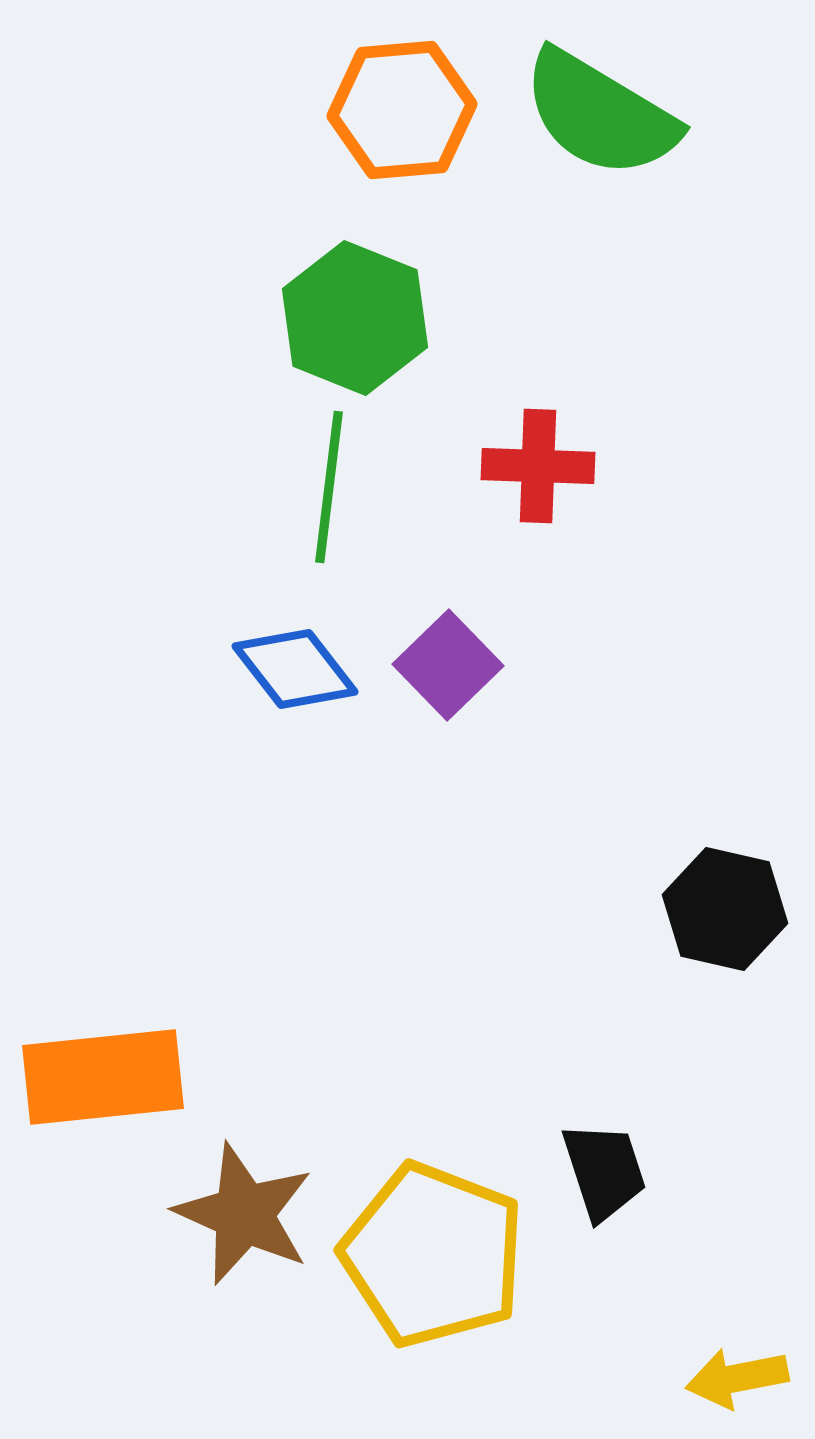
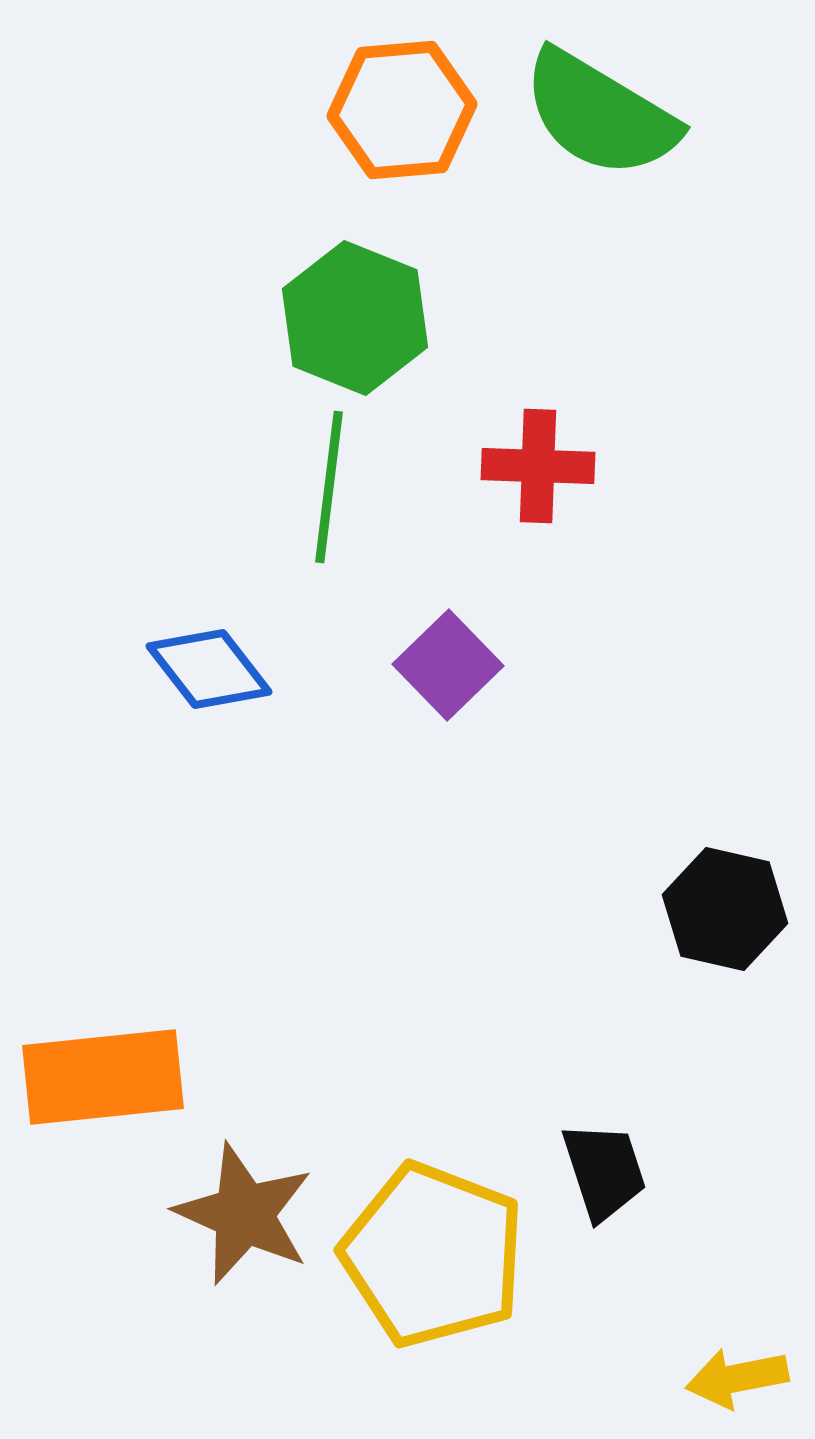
blue diamond: moved 86 px left
